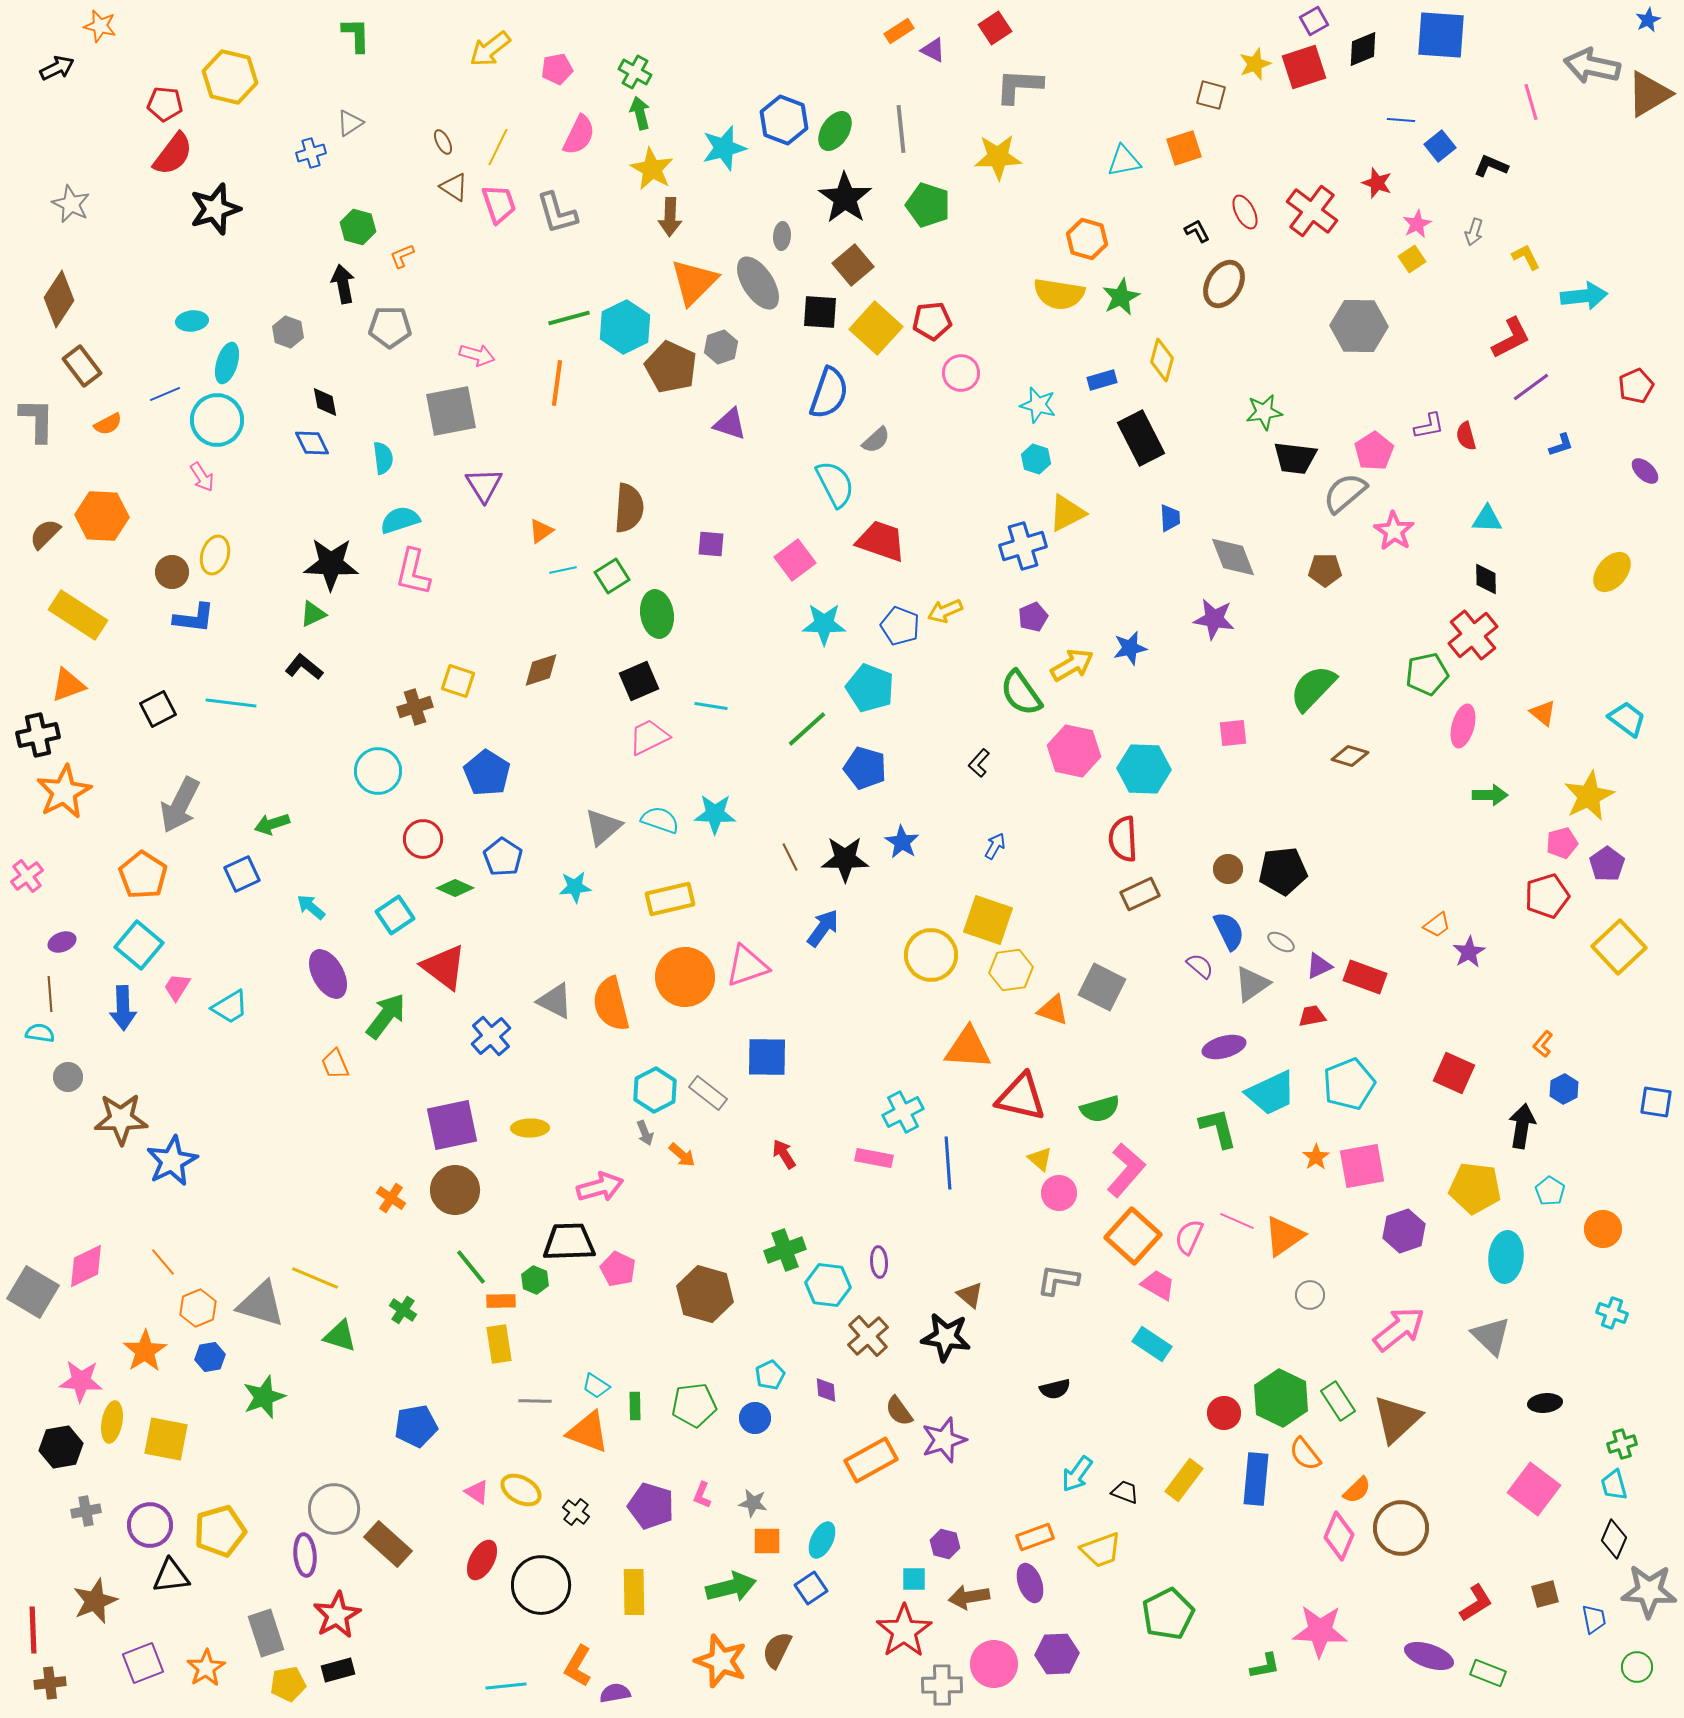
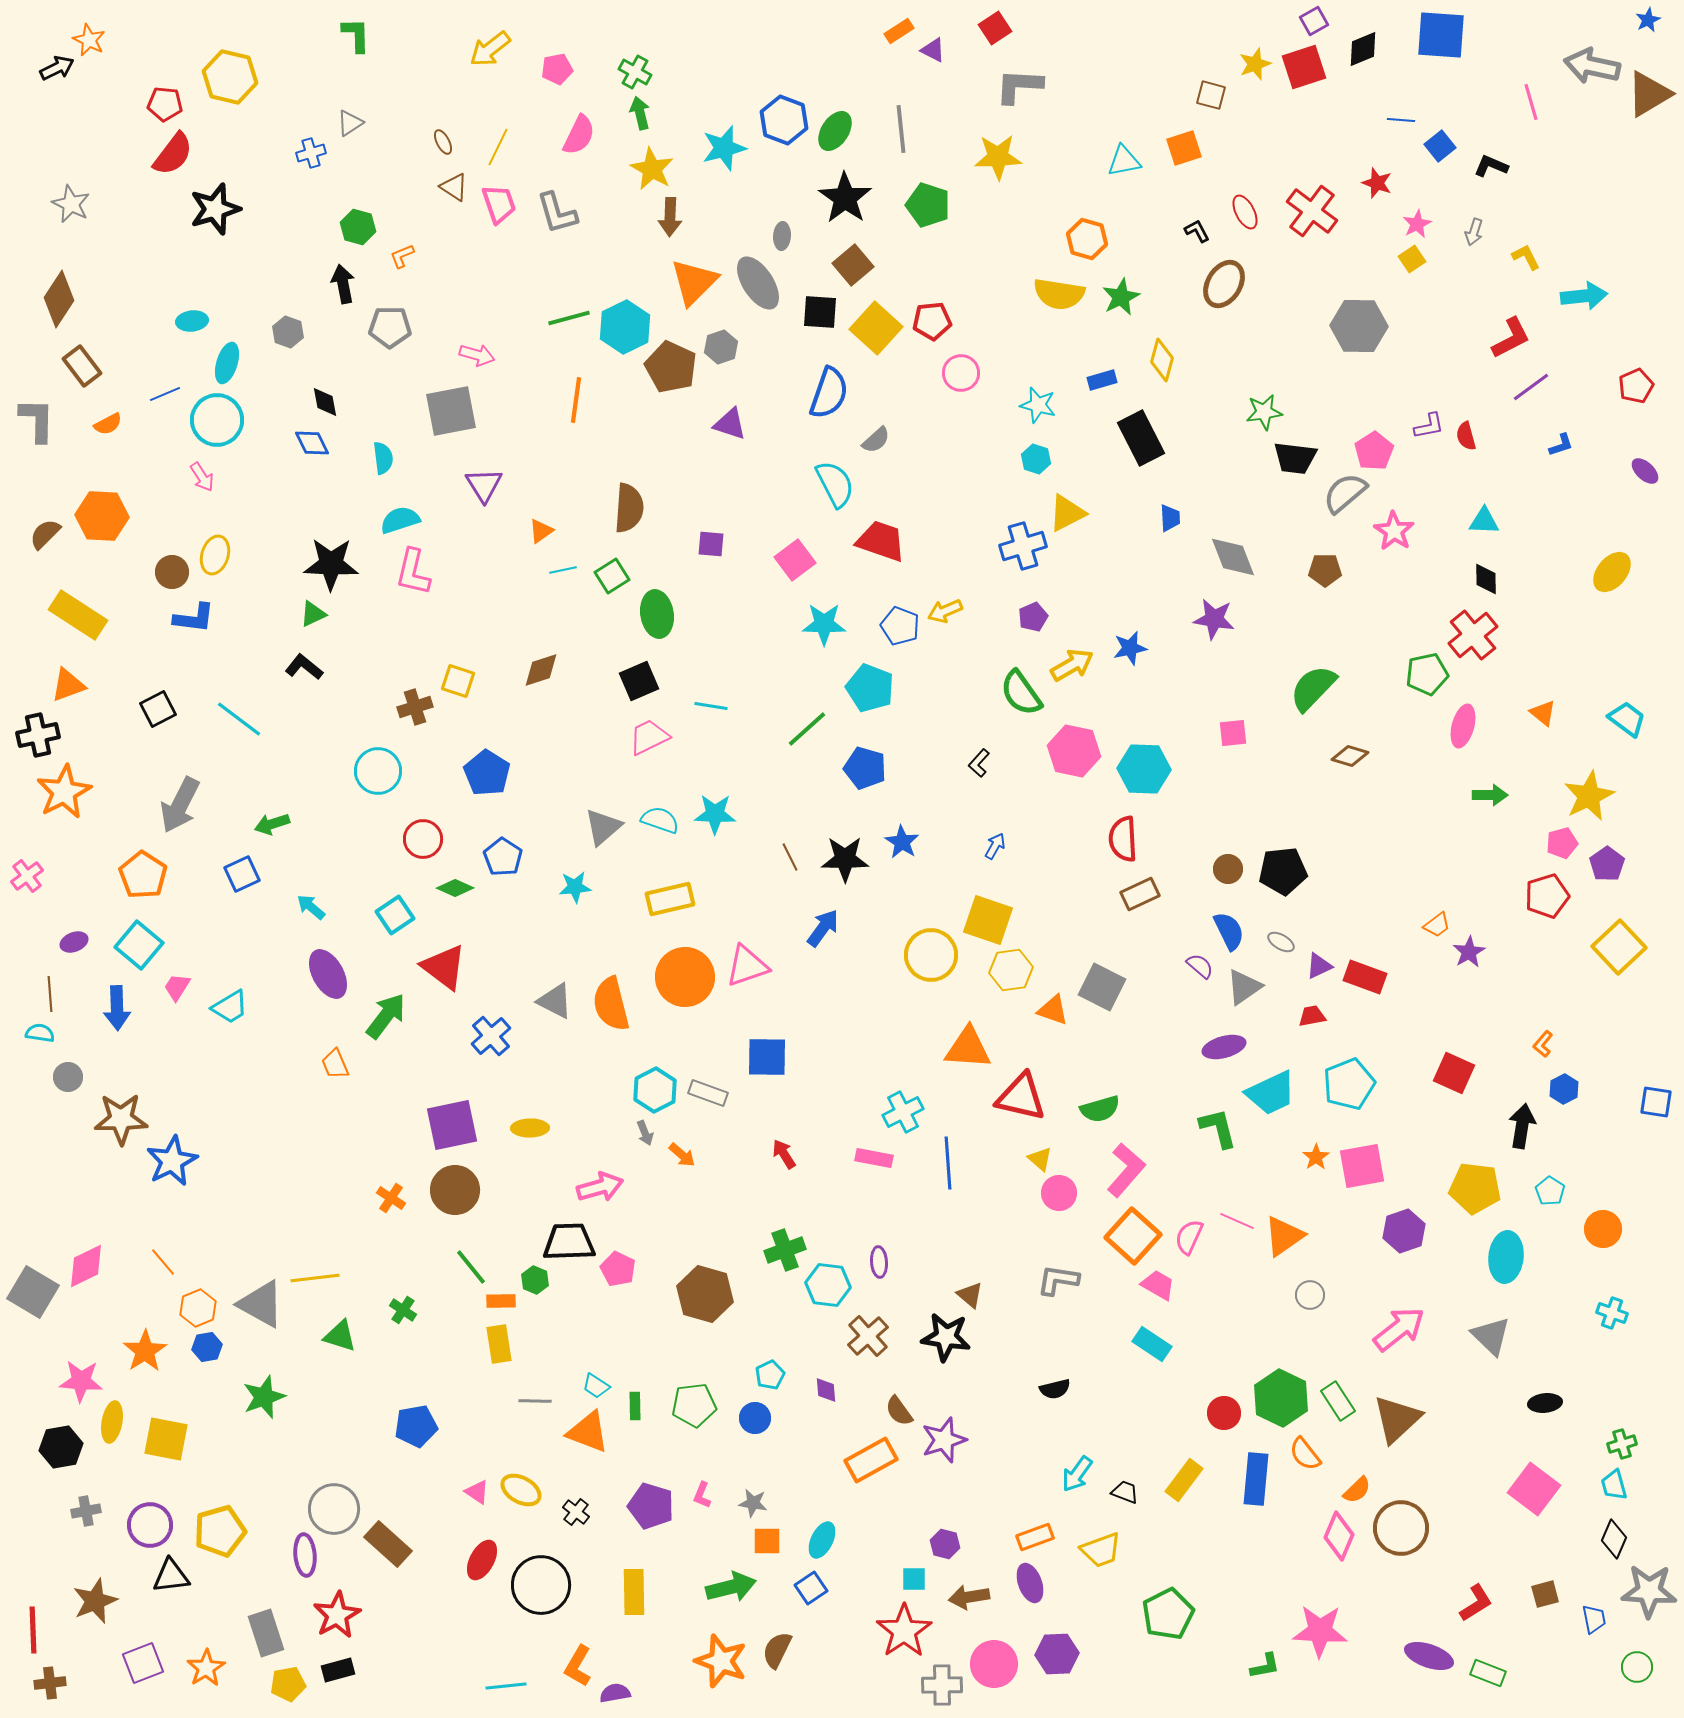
orange star at (100, 26): moved 11 px left, 14 px down; rotated 12 degrees clockwise
orange line at (557, 383): moved 19 px right, 17 px down
cyan triangle at (1487, 519): moved 3 px left, 2 px down
cyan line at (231, 703): moved 8 px right, 16 px down; rotated 30 degrees clockwise
purple ellipse at (62, 942): moved 12 px right
gray triangle at (1252, 984): moved 8 px left, 3 px down
blue arrow at (123, 1008): moved 6 px left
gray rectangle at (708, 1093): rotated 18 degrees counterclockwise
yellow line at (315, 1278): rotated 30 degrees counterclockwise
gray triangle at (261, 1304): rotated 12 degrees clockwise
blue hexagon at (210, 1357): moved 3 px left, 10 px up
